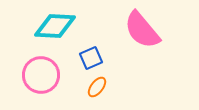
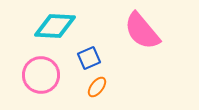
pink semicircle: moved 1 px down
blue square: moved 2 px left
